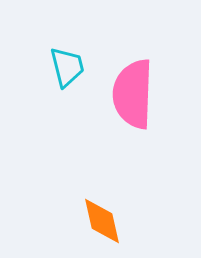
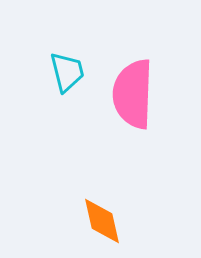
cyan trapezoid: moved 5 px down
